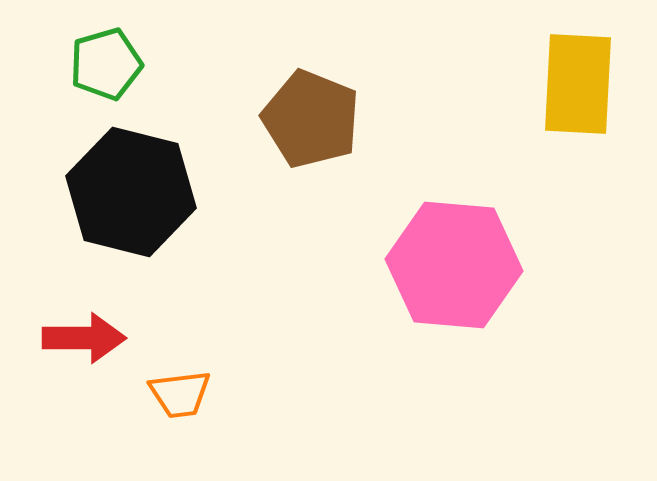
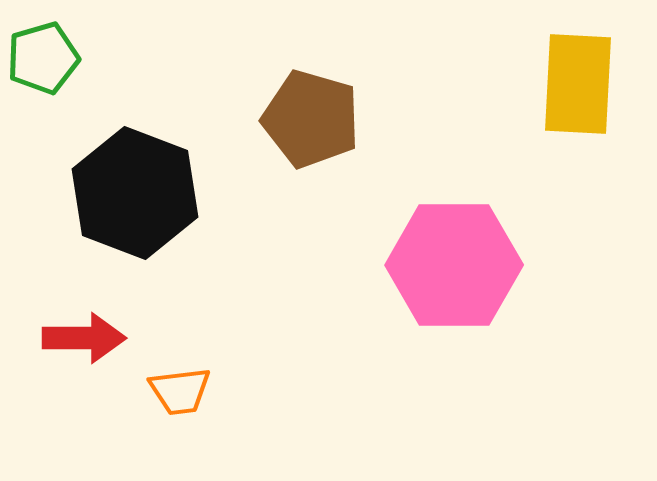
green pentagon: moved 63 px left, 6 px up
brown pentagon: rotated 6 degrees counterclockwise
black hexagon: moved 4 px right, 1 px down; rotated 7 degrees clockwise
pink hexagon: rotated 5 degrees counterclockwise
orange trapezoid: moved 3 px up
